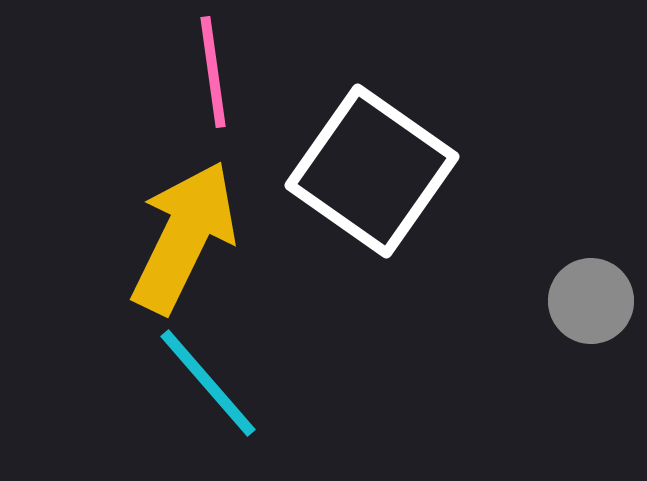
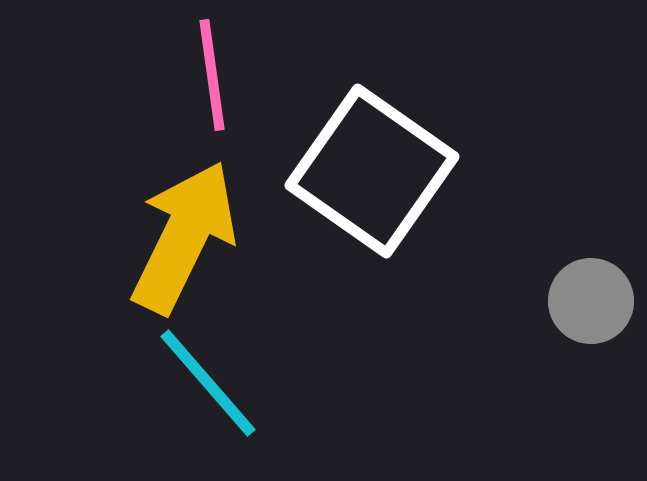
pink line: moved 1 px left, 3 px down
